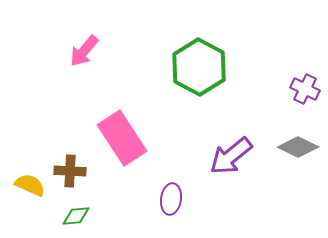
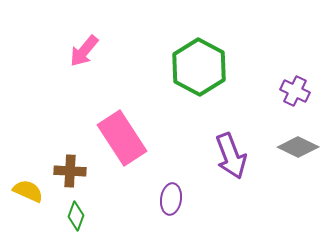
purple cross: moved 10 px left, 2 px down
purple arrow: rotated 72 degrees counterclockwise
yellow semicircle: moved 2 px left, 6 px down
green diamond: rotated 64 degrees counterclockwise
